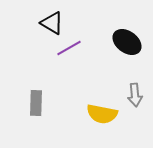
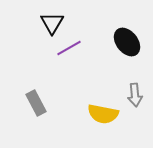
black triangle: rotated 30 degrees clockwise
black ellipse: rotated 16 degrees clockwise
gray rectangle: rotated 30 degrees counterclockwise
yellow semicircle: moved 1 px right
